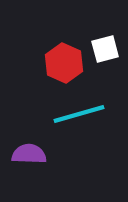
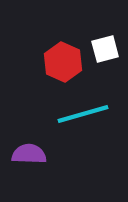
red hexagon: moved 1 px left, 1 px up
cyan line: moved 4 px right
